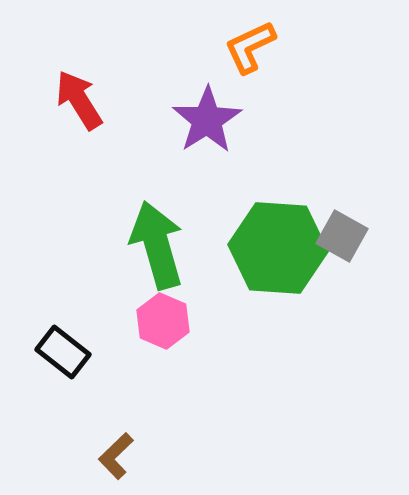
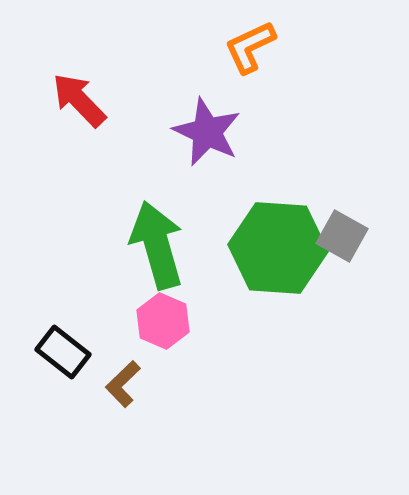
red arrow: rotated 12 degrees counterclockwise
purple star: moved 12 px down; rotated 14 degrees counterclockwise
brown L-shape: moved 7 px right, 72 px up
